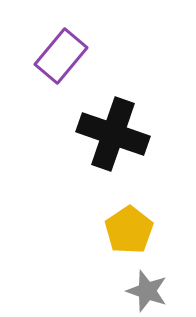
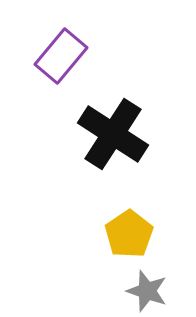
black cross: rotated 14 degrees clockwise
yellow pentagon: moved 4 px down
